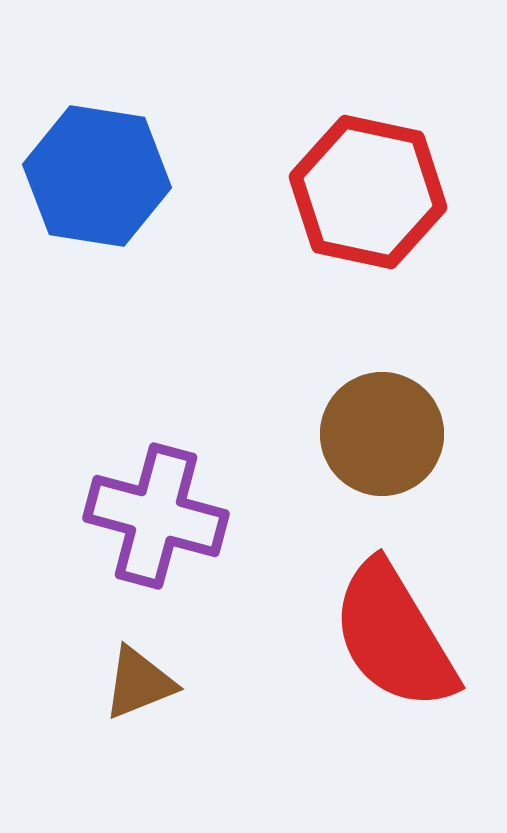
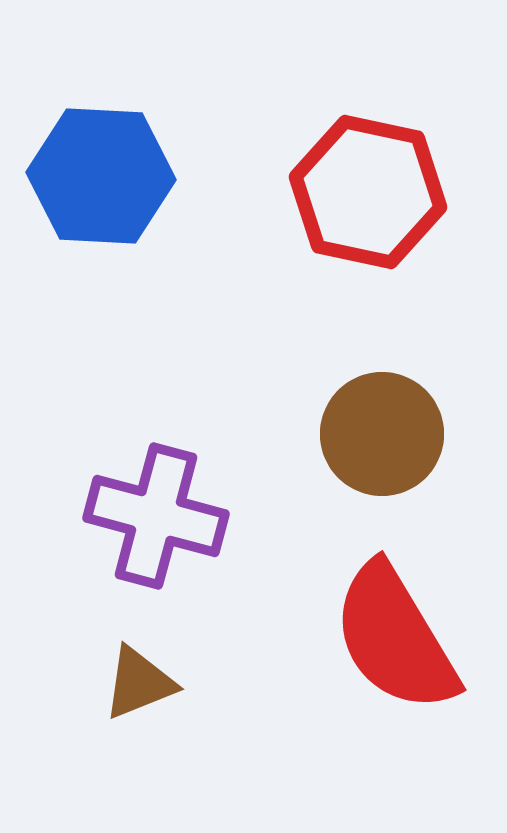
blue hexagon: moved 4 px right; rotated 6 degrees counterclockwise
red semicircle: moved 1 px right, 2 px down
